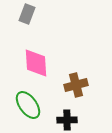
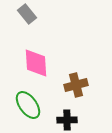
gray rectangle: rotated 60 degrees counterclockwise
